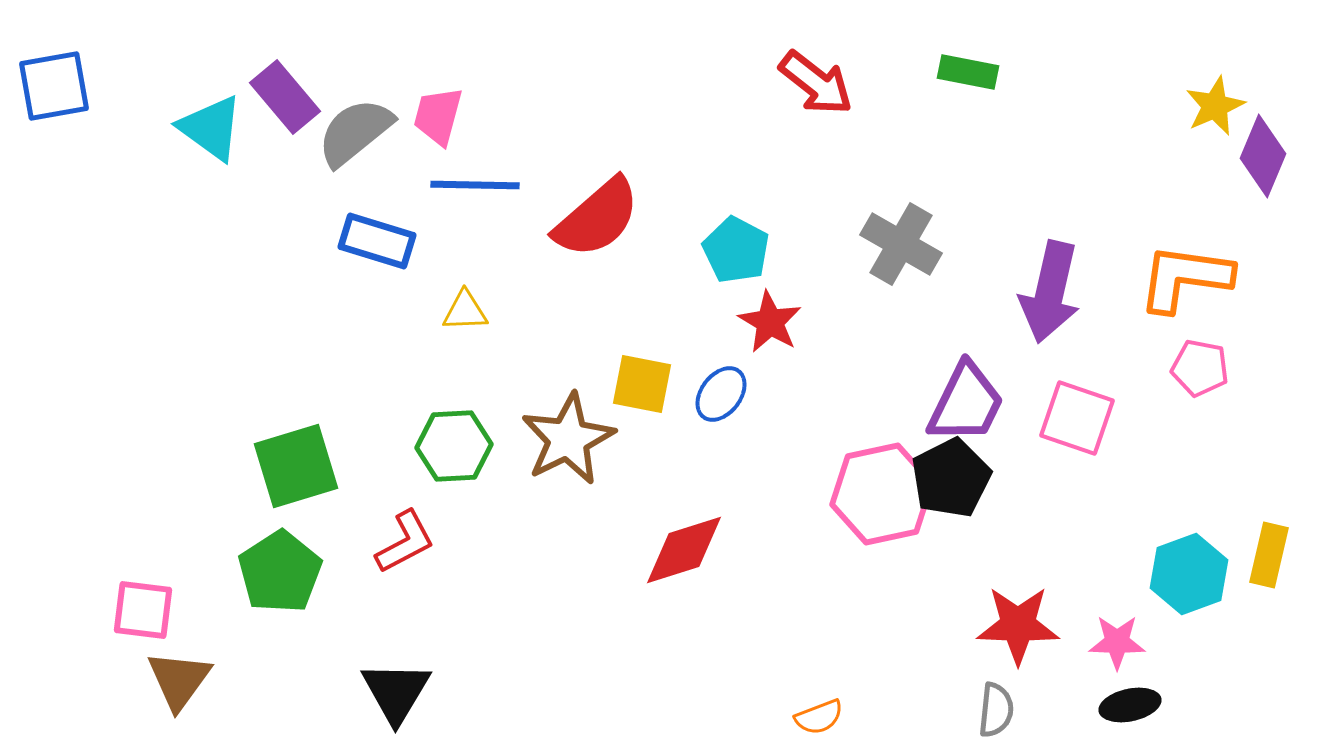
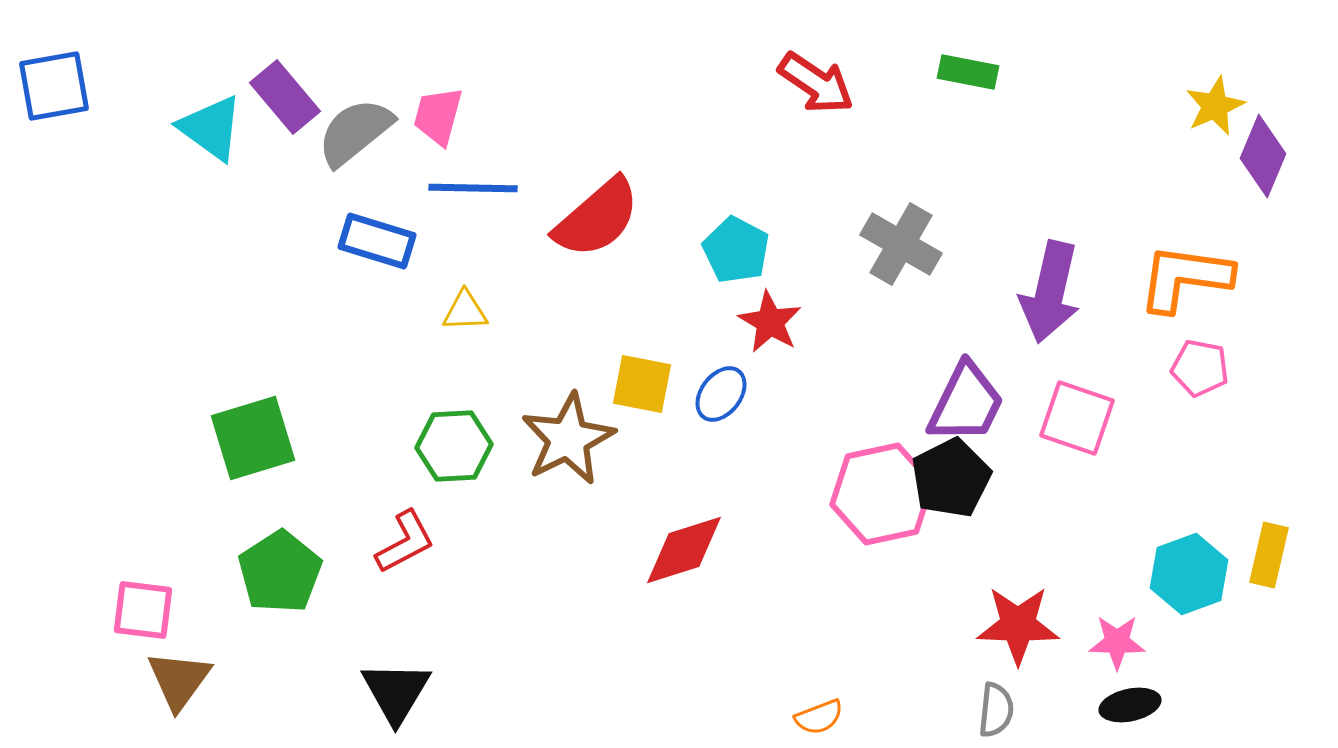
red arrow at (816, 83): rotated 4 degrees counterclockwise
blue line at (475, 185): moved 2 px left, 3 px down
green square at (296, 466): moved 43 px left, 28 px up
